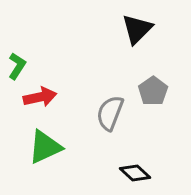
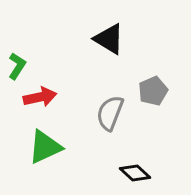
black triangle: moved 28 px left, 10 px down; rotated 44 degrees counterclockwise
gray pentagon: rotated 12 degrees clockwise
